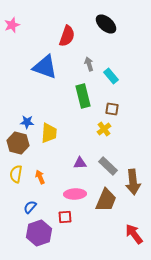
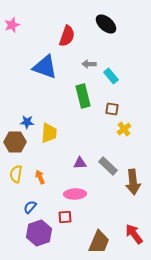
gray arrow: rotated 72 degrees counterclockwise
yellow cross: moved 20 px right
brown hexagon: moved 3 px left, 1 px up; rotated 15 degrees counterclockwise
brown trapezoid: moved 7 px left, 42 px down
